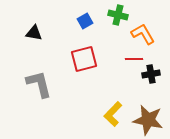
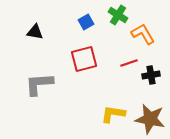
green cross: rotated 18 degrees clockwise
blue square: moved 1 px right, 1 px down
black triangle: moved 1 px right, 1 px up
red line: moved 5 px left, 4 px down; rotated 18 degrees counterclockwise
black cross: moved 1 px down
gray L-shape: rotated 80 degrees counterclockwise
yellow L-shape: rotated 55 degrees clockwise
brown star: moved 2 px right, 1 px up
